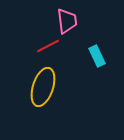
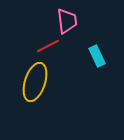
yellow ellipse: moved 8 px left, 5 px up
